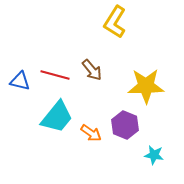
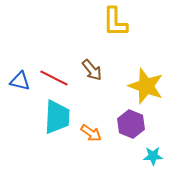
yellow L-shape: rotated 32 degrees counterclockwise
red line: moved 1 px left, 3 px down; rotated 12 degrees clockwise
yellow star: rotated 21 degrees clockwise
cyan trapezoid: rotated 36 degrees counterclockwise
purple hexagon: moved 6 px right, 1 px up
cyan star: moved 1 px left, 1 px down; rotated 12 degrees counterclockwise
